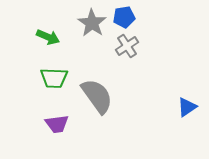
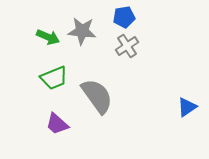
gray star: moved 10 px left, 8 px down; rotated 28 degrees counterclockwise
green trapezoid: rotated 24 degrees counterclockwise
purple trapezoid: rotated 50 degrees clockwise
